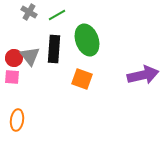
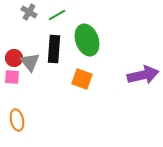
gray triangle: moved 6 px down
orange ellipse: rotated 20 degrees counterclockwise
